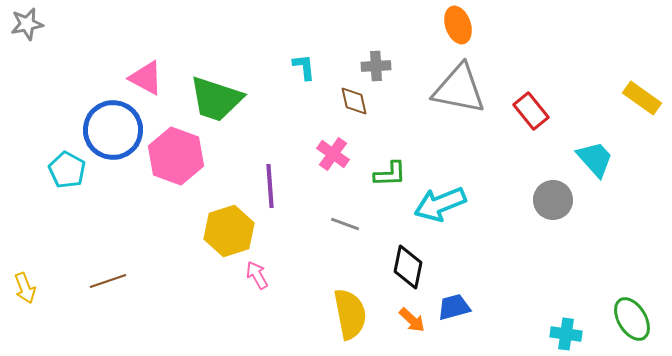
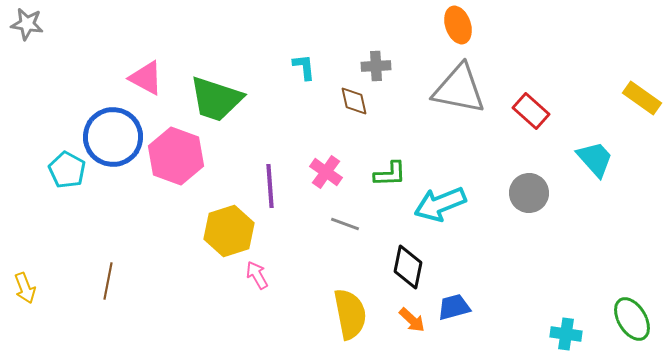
gray star: rotated 20 degrees clockwise
red rectangle: rotated 9 degrees counterclockwise
blue circle: moved 7 px down
pink cross: moved 7 px left, 18 px down
gray circle: moved 24 px left, 7 px up
brown line: rotated 60 degrees counterclockwise
